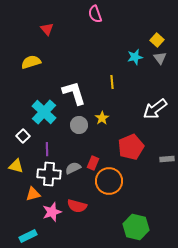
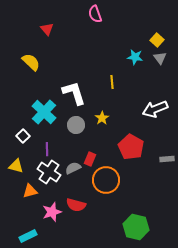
cyan star: rotated 21 degrees clockwise
yellow semicircle: rotated 60 degrees clockwise
white arrow: rotated 15 degrees clockwise
gray circle: moved 3 px left
red pentagon: rotated 20 degrees counterclockwise
red rectangle: moved 3 px left, 4 px up
white cross: moved 2 px up; rotated 30 degrees clockwise
orange circle: moved 3 px left, 1 px up
orange triangle: moved 3 px left, 3 px up
red semicircle: moved 1 px left, 1 px up
